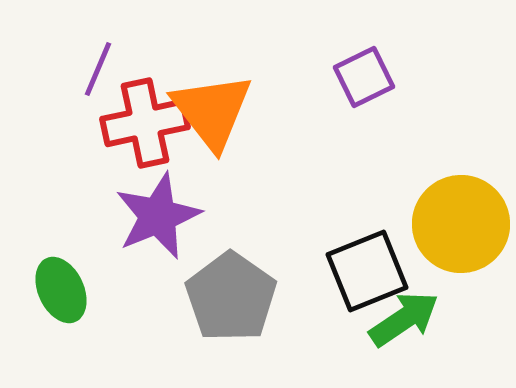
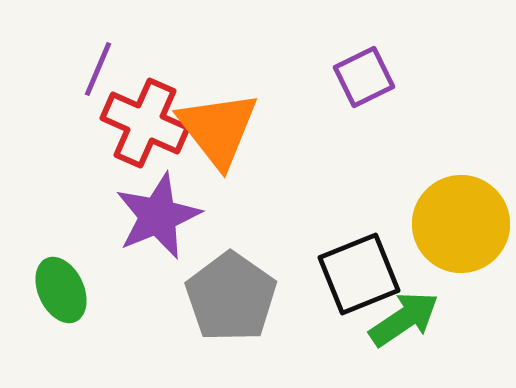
orange triangle: moved 6 px right, 18 px down
red cross: rotated 36 degrees clockwise
black square: moved 8 px left, 3 px down
